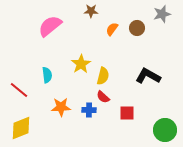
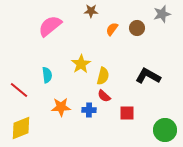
red semicircle: moved 1 px right, 1 px up
